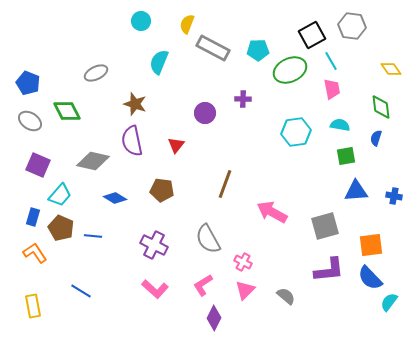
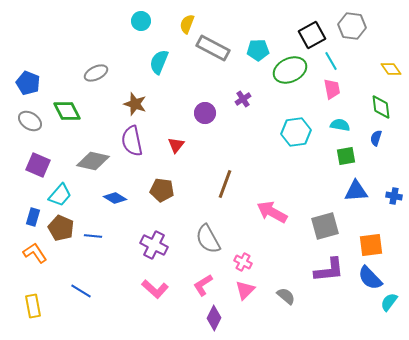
purple cross at (243, 99): rotated 35 degrees counterclockwise
